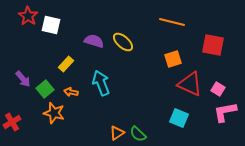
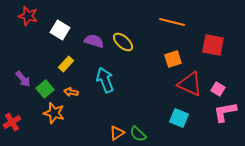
red star: rotated 18 degrees counterclockwise
white square: moved 9 px right, 5 px down; rotated 18 degrees clockwise
cyan arrow: moved 4 px right, 3 px up
